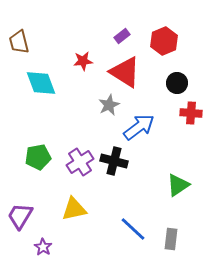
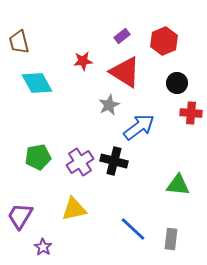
cyan diamond: moved 4 px left; rotated 8 degrees counterclockwise
green triangle: rotated 40 degrees clockwise
